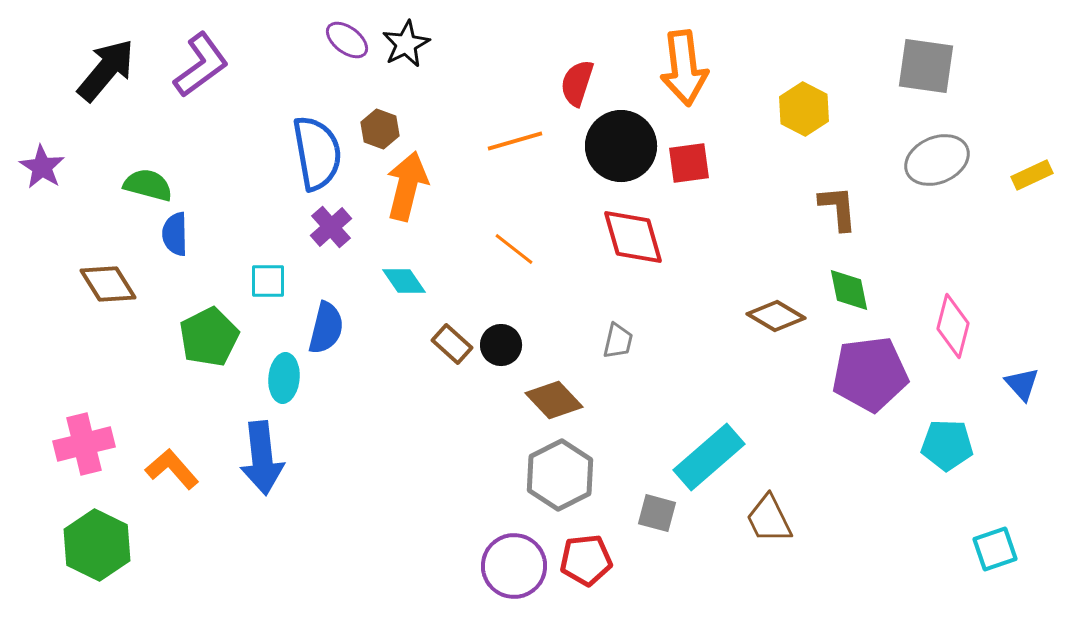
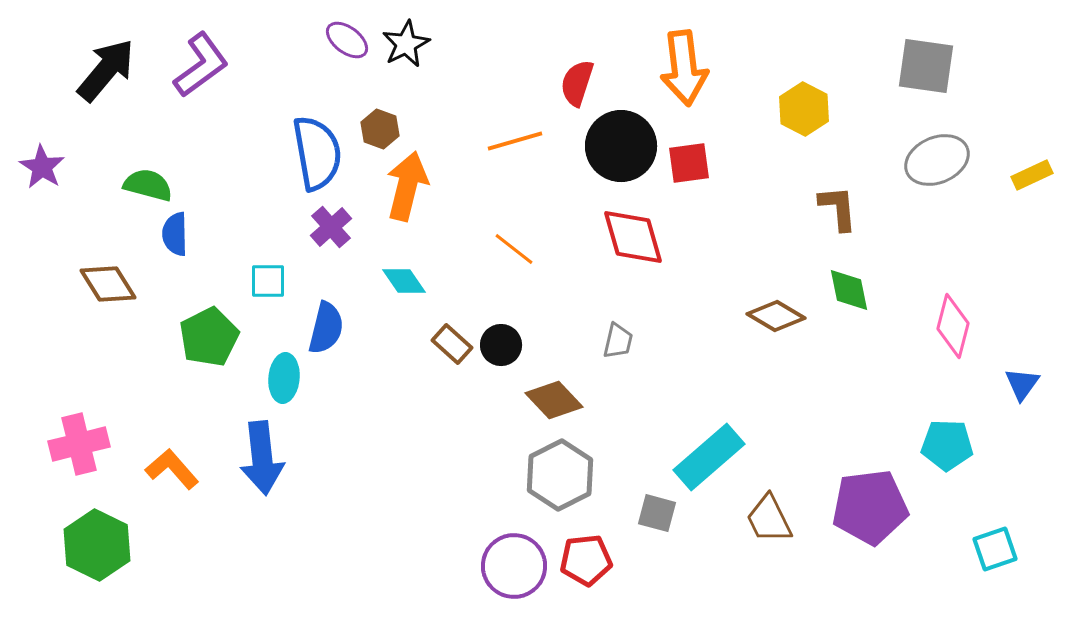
purple pentagon at (870, 374): moved 133 px down
blue triangle at (1022, 384): rotated 18 degrees clockwise
pink cross at (84, 444): moved 5 px left
